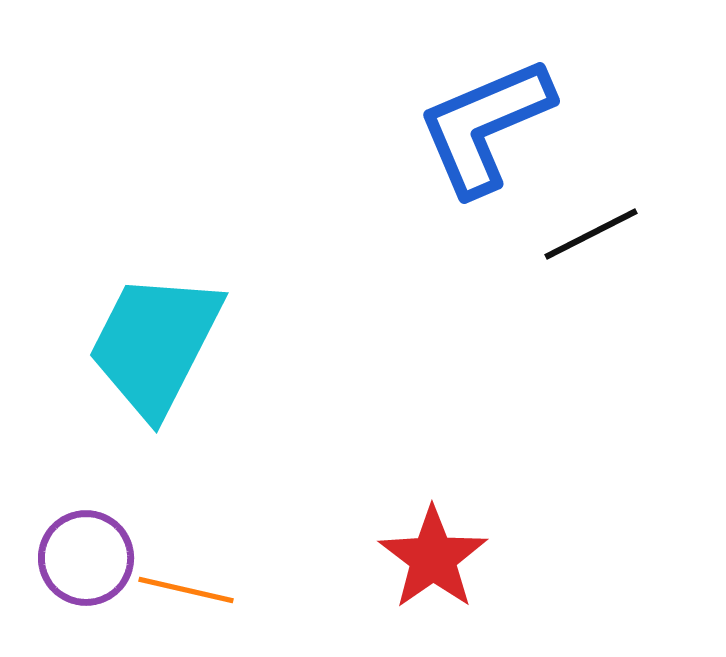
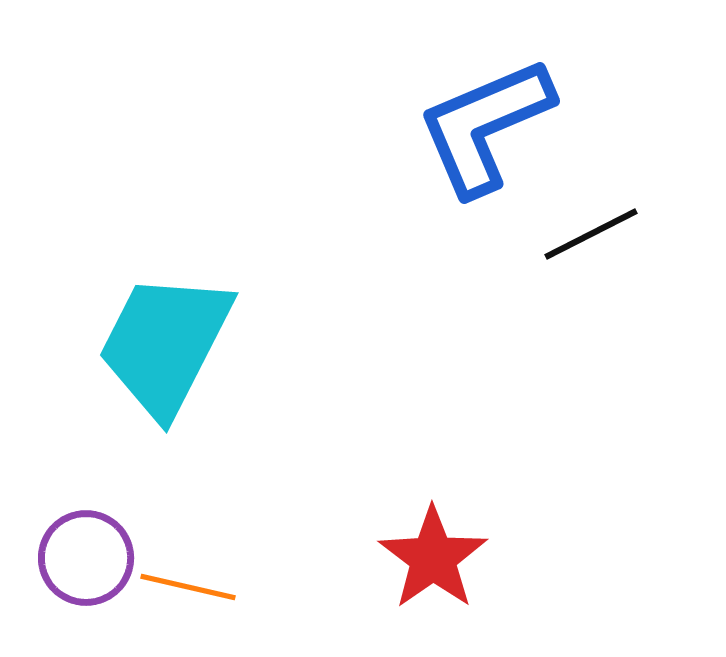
cyan trapezoid: moved 10 px right
orange line: moved 2 px right, 3 px up
